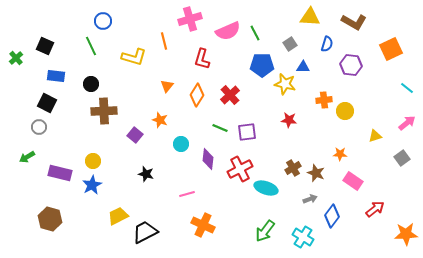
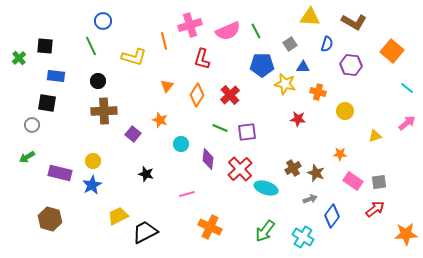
pink cross at (190, 19): moved 6 px down
green line at (255, 33): moved 1 px right, 2 px up
black square at (45, 46): rotated 18 degrees counterclockwise
orange square at (391, 49): moved 1 px right, 2 px down; rotated 25 degrees counterclockwise
green cross at (16, 58): moved 3 px right
black circle at (91, 84): moved 7 px right, 3 px up
orange cross at (324, 100): moved 6 px left, 8 px up; rotated 21 degrees clockwise
black square at (47, 103): rotated 18 degrees counterclockwise
red star at (289, 120): moved 9 px right, 1 px up
gray circle at (39, 127): moved 7 px left, 2 px up
purple square at (135, 135): moved 2 px left, 1 px up
gray square at (402, 158): moved 23 px left, 24 px down; rotated 28 degrees clockwise
red cross at (240, 169): rotated 15 degrees counterclockwise
orange cross at (203, 225): moved 7 px right, 2 px down
